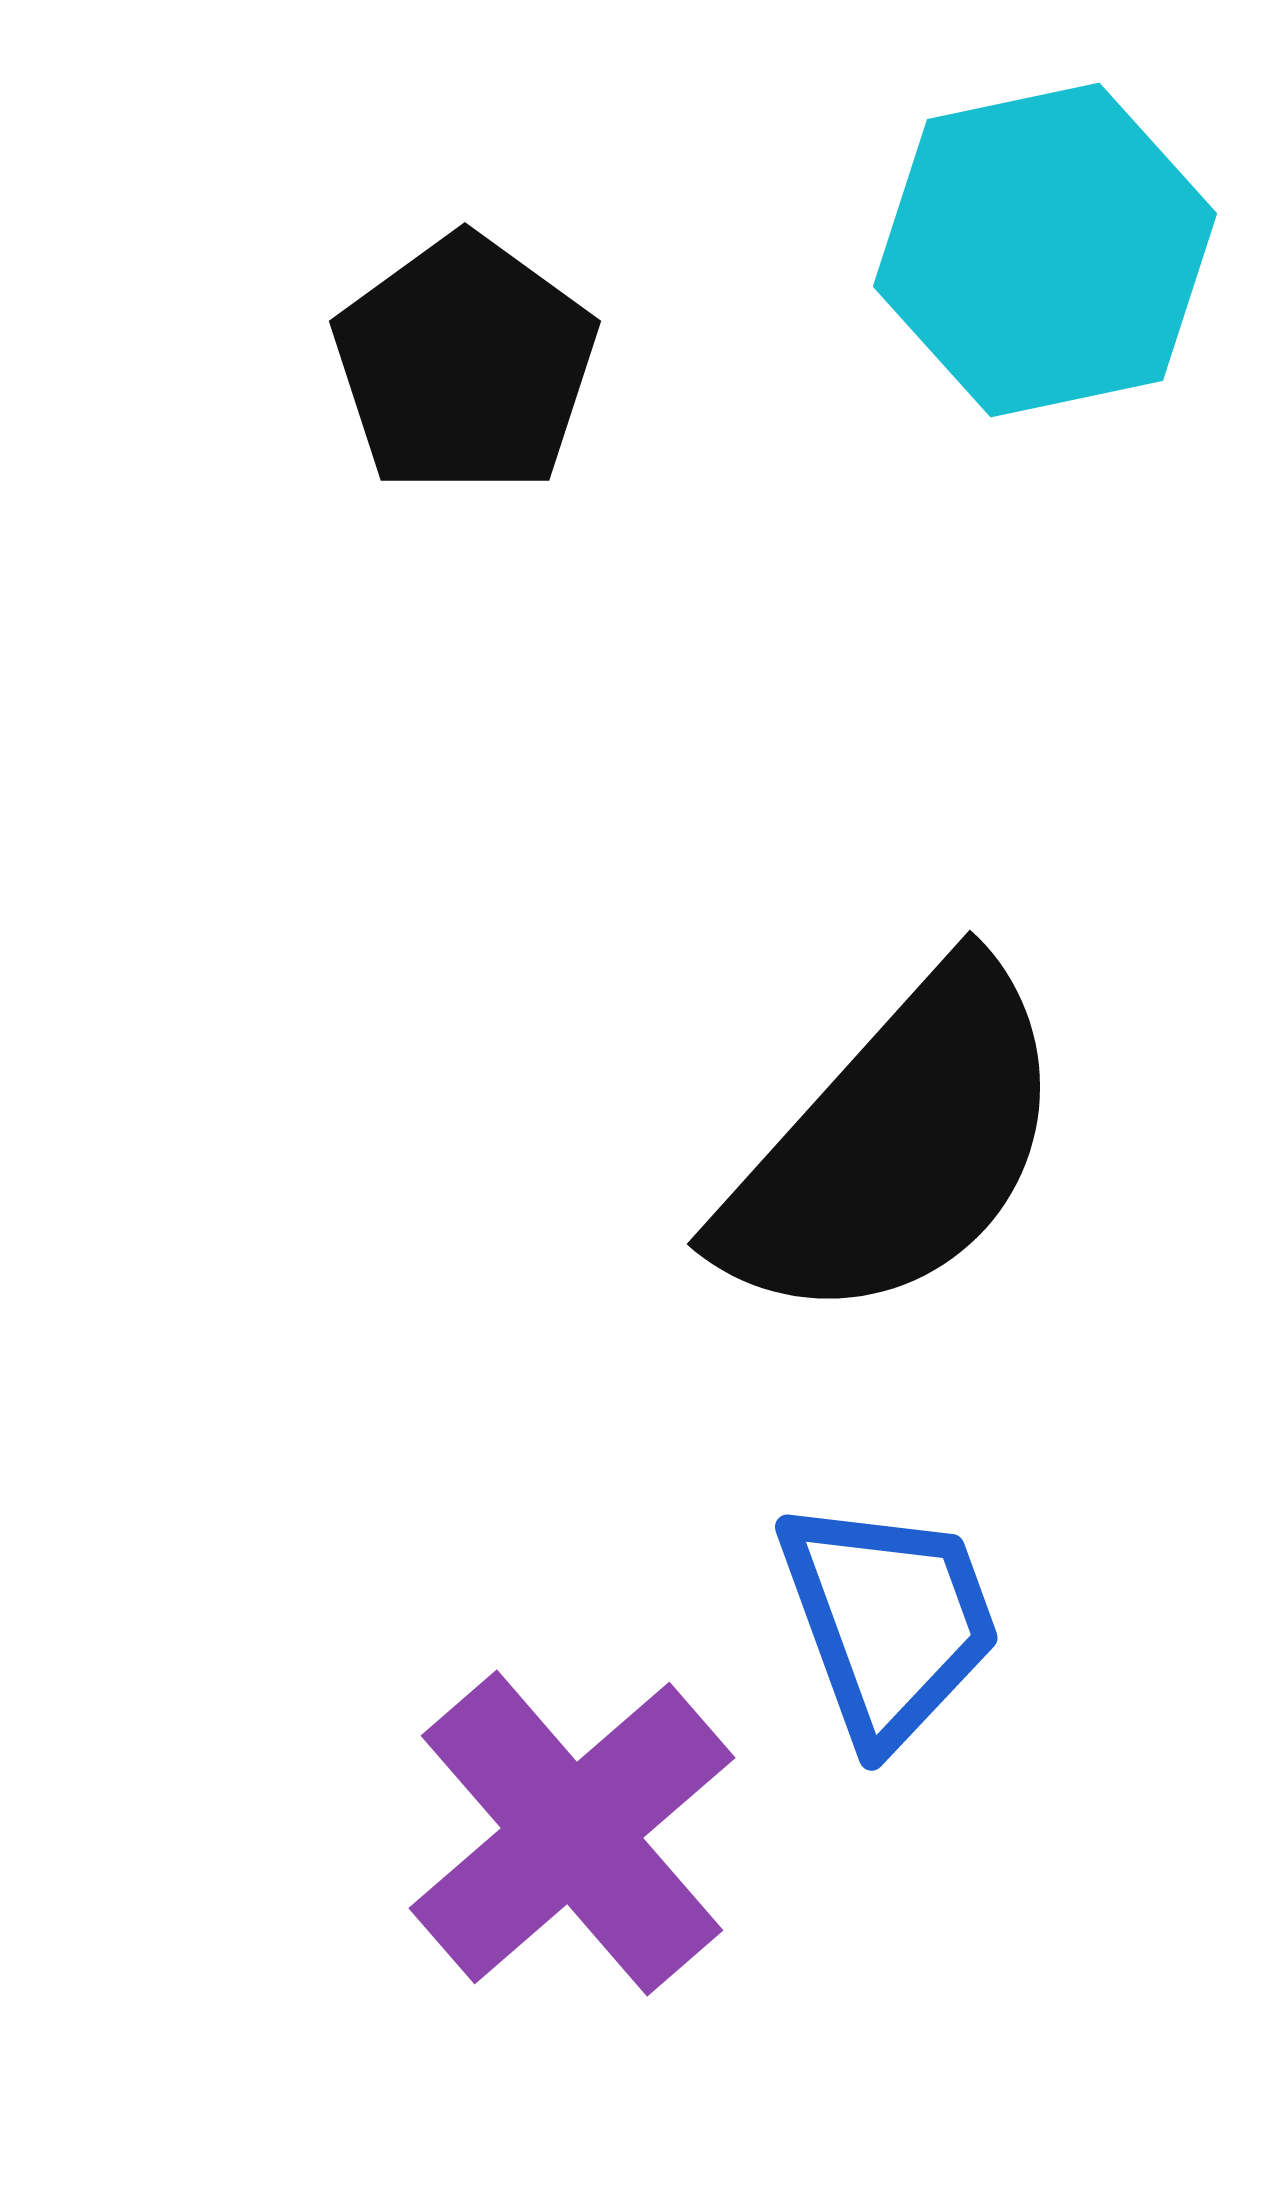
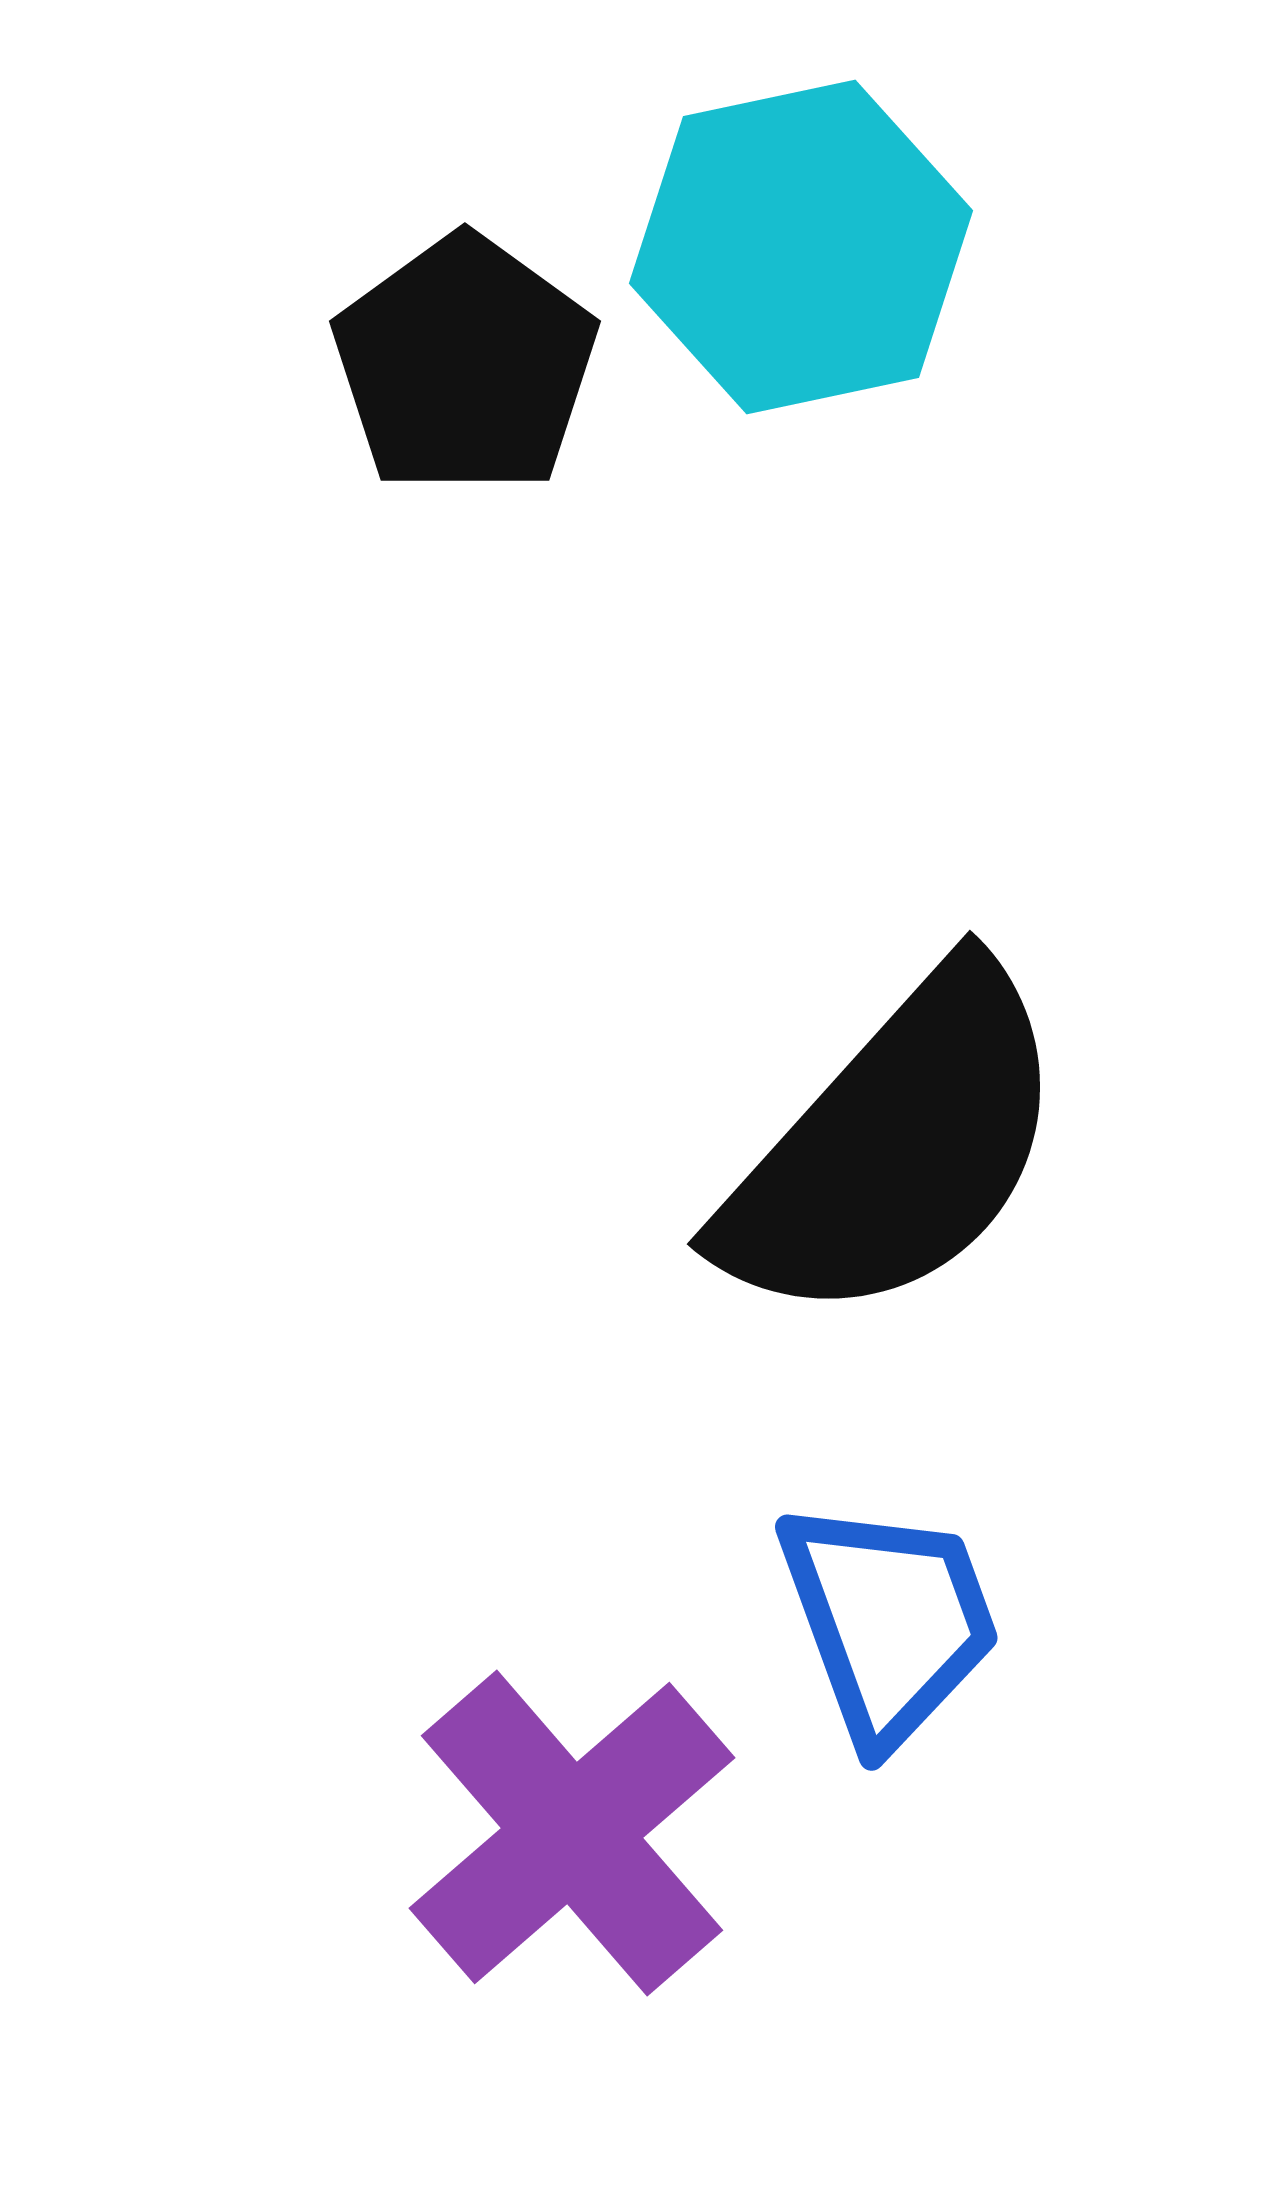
cyan hexagon: moved 244 px left, 3 px up
